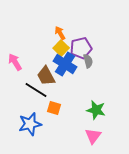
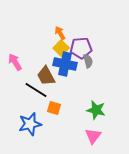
purple pentagon: rotated 10 degrees clockwise
blue cross: rotated 20 degrees counterclockwise
